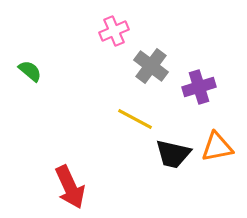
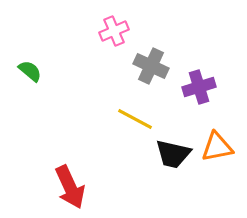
gray cross: rotated 12 degrees counterclockwise
